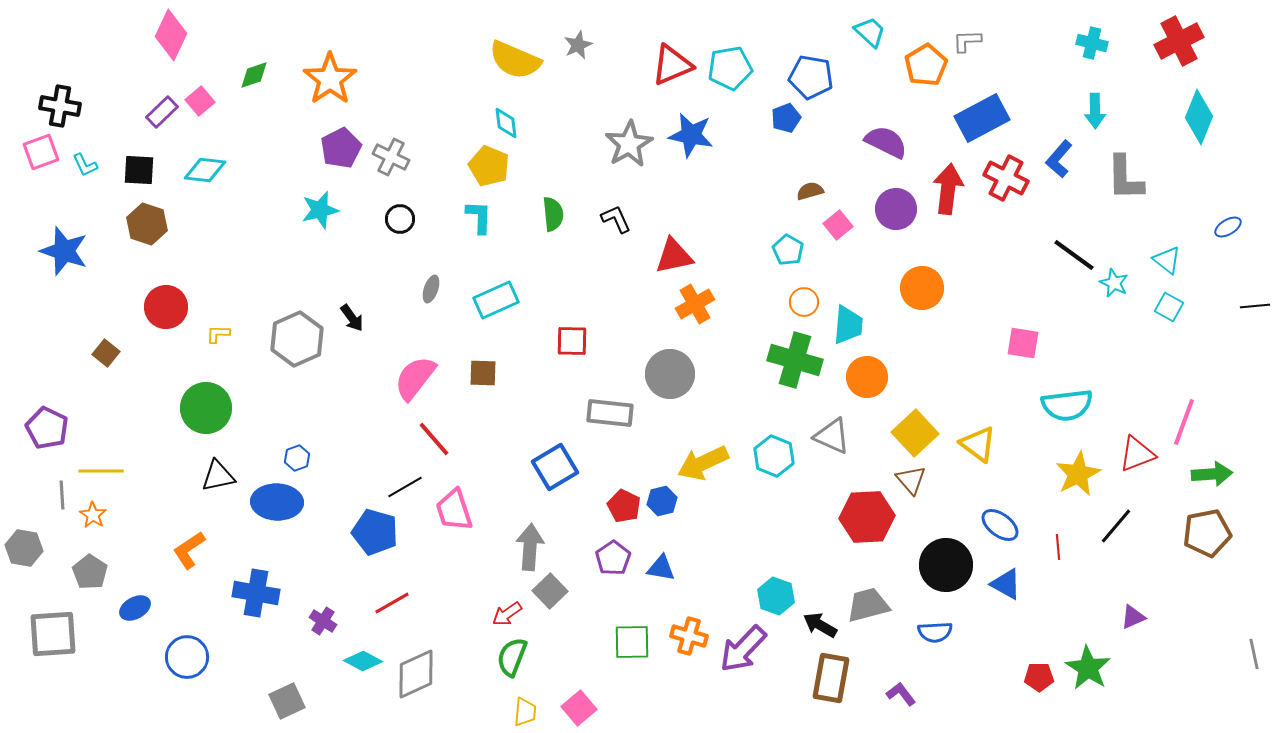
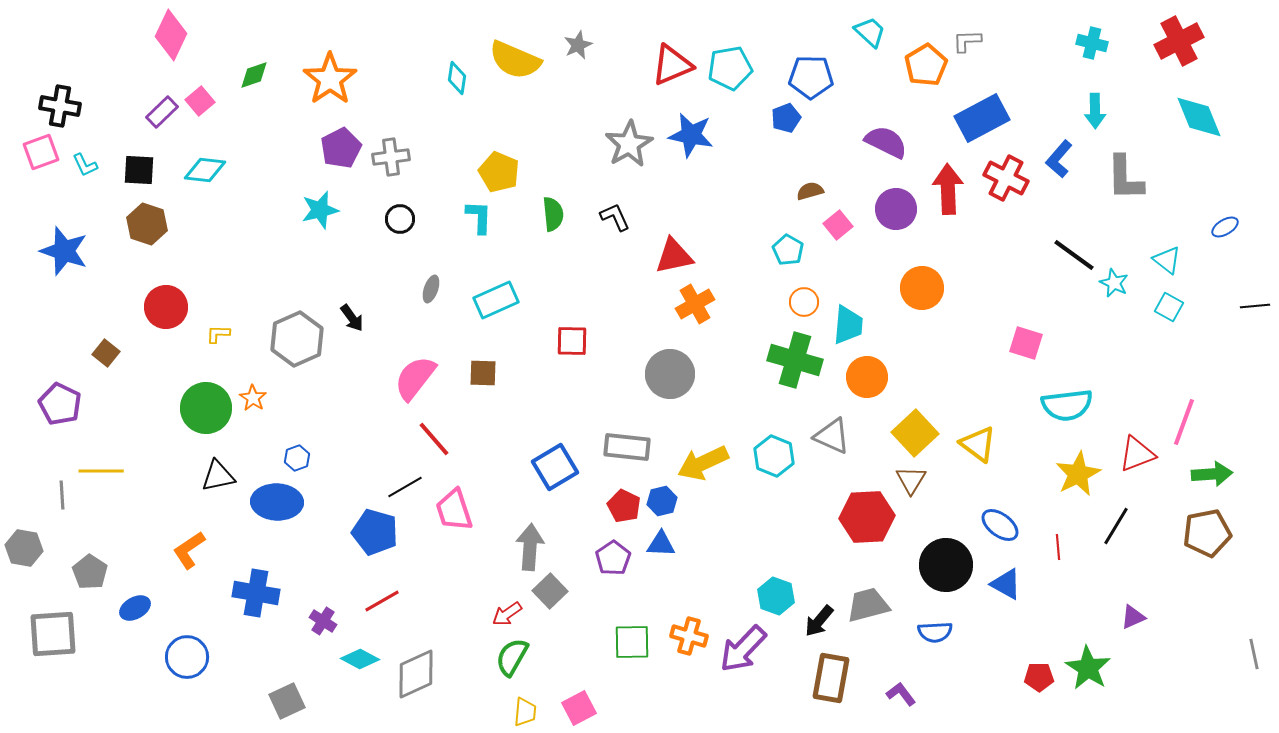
blue pentagon at (811, 77): rotated 9 degrees counterclockwise
cyan diamond at (1199, 117): rotated 44 degrees counterclockwise
cyan diamond at (506, 123): moved 49 px left, 45 px up; rotated 16 degrees clockwise
gray cross at (391, 157): rotated 33 degrees counterclockwise
yellow pentagon at (489, 166): moved 10 px right, 6 px down
red arrow at (948, 189): rotated 9 degrees counterclockwise
black L-shape at (616, 219): moved 1 px left, 2 px up
blue ellipse at (1228, 227): moved 3 px left
pink square at (1023, 343): moved 3 px right; rotated 8 degrees clockwise
gray rectangle at (610, 413): moved 17 px right, 34 px down
purple pentagon at (47, 428): moved 13 px right, 24 px up
brown triangle at (911, 480): rotated 12 degrees clockwise
orange star at (93, 515): moved 160 px right, 117 px up
black line at (1116, 526): rotated 9 degrees counterclockwise
blue triangle at (661, 568): moved 24 px up; rotated 8 degrees counterclockwise
red line at (392, 603): moved 10 px left, 2 px up
black arrow at (820, 625): moved 1 px left, 4 px up; rotated 80 degrees counterclockwise
green semicircle at (512, 657): rotated 9 degrees clockwise
cyan diamond at (363, 661): moved 3 px left, 2 px up
pink square at (579, 708): rotated 12 degrees clockwise
